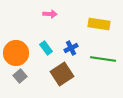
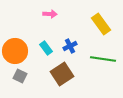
yellow rectangle: moved 2 px right; rotated 45 degrees clockwise
blue cross: moved 1 px left, 2 px up
orange circle: moved 1 px left, 2 px up
gray square: rotated 24 degrees counterclockwise
